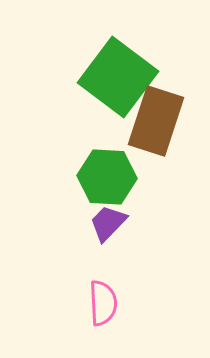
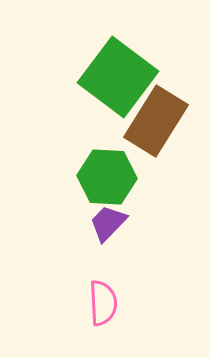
brown rectangle: rotated 14 degrees clockwise
